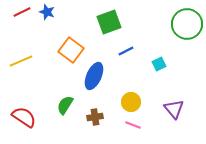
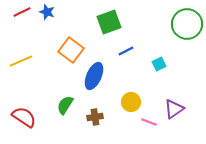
purple triangle: rotated 35 degrees clockwise
pink line: moved 16 px right, 3 px up
